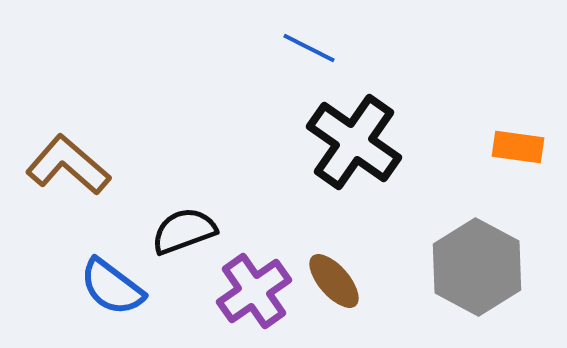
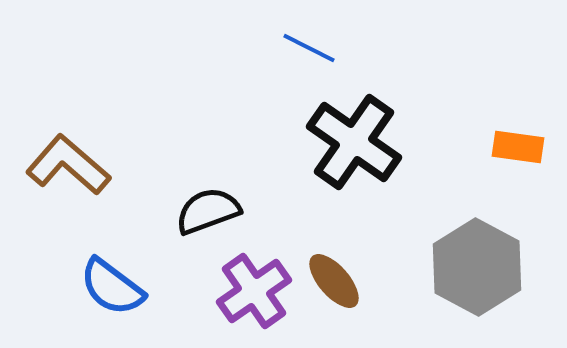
black semicircle: moved 24 px right, 20 px up
